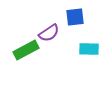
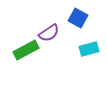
blue square: moved 3 px right, 1 px down; rotated 36 degrees clockwise
cyan rectangle: rotated 18 degrees counterclockwise
